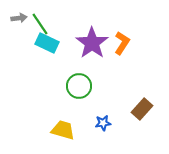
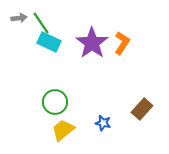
green line: moved 1 px right, 1 px up
cyan rectangle: moved 2 px right, 1 px up
green circle: moved 24 px left, 16 px down
blue star: rotated 21 degrees clockwise
yellow trapezoid: rotated 55 degrees counterclockwise
